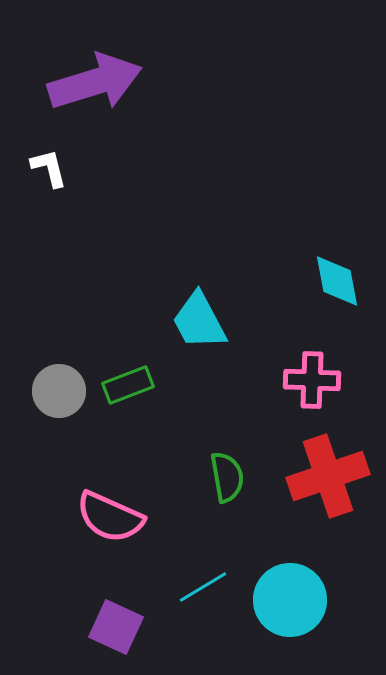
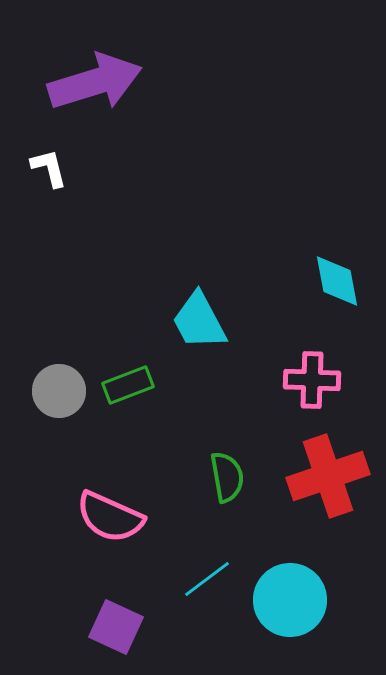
cyan line: moved 4 px right, 8 px up; rotated 6 degrees counterclockwise
